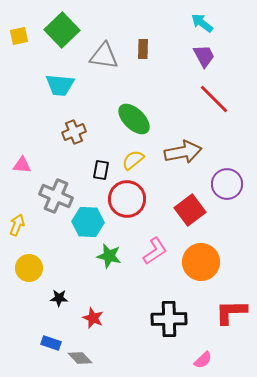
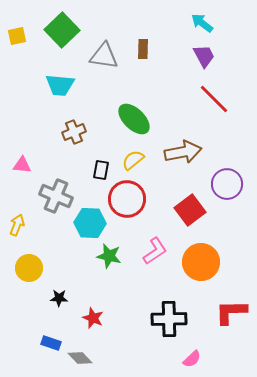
yellow square: moved 2 px left
cyan hexagon: moved 2 px right, 1 px down
pink semicircle: moved 11 px left, 1 px up
